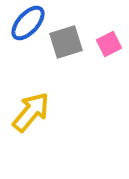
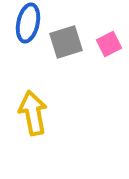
blue ellipse: rotated 30 degrees counterclockwise
yellow arrow: moved 2 px right, 1 px down; rotated 51 degrees counterclockwise
